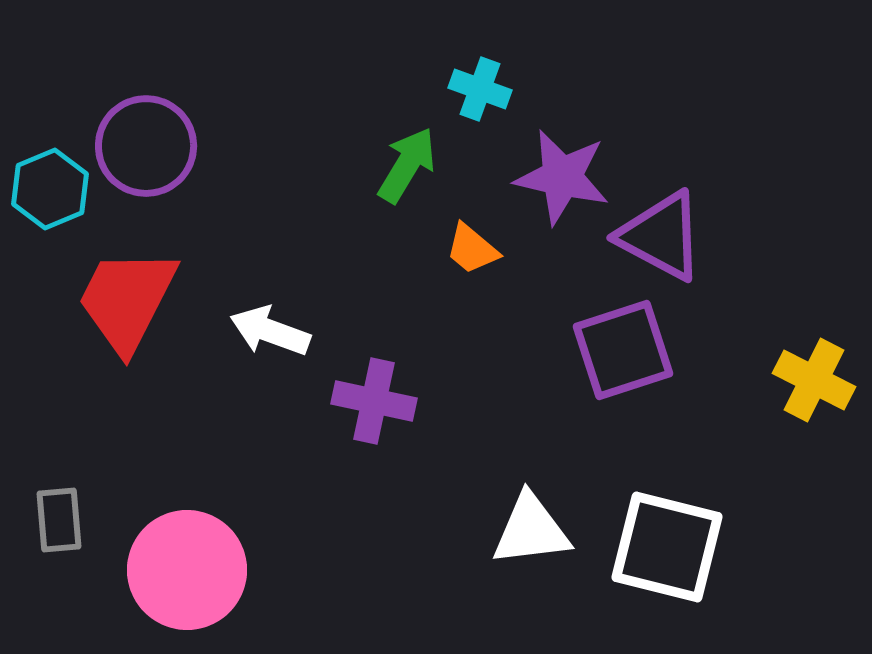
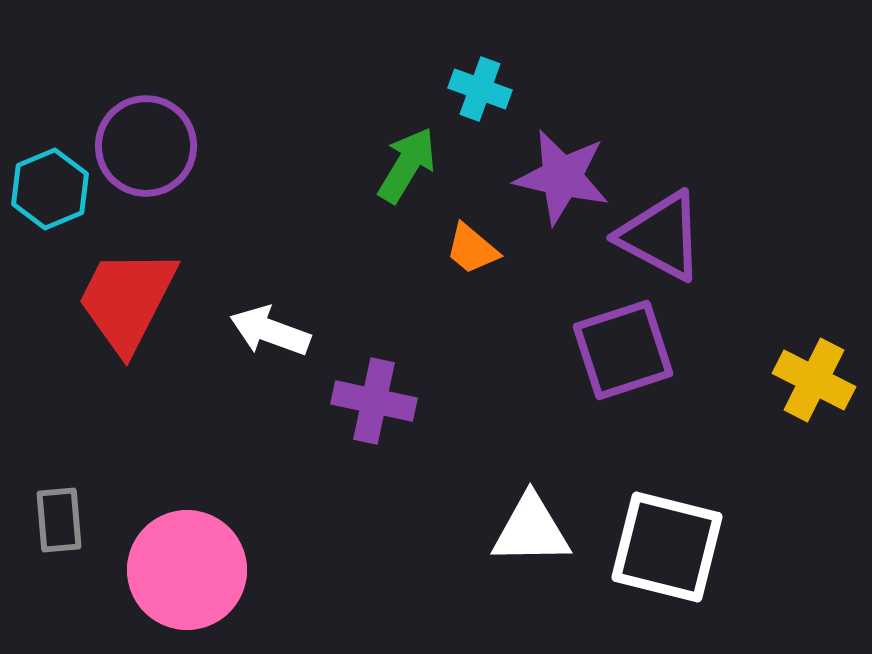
white triangle: rotated 6 degrees clockwise
